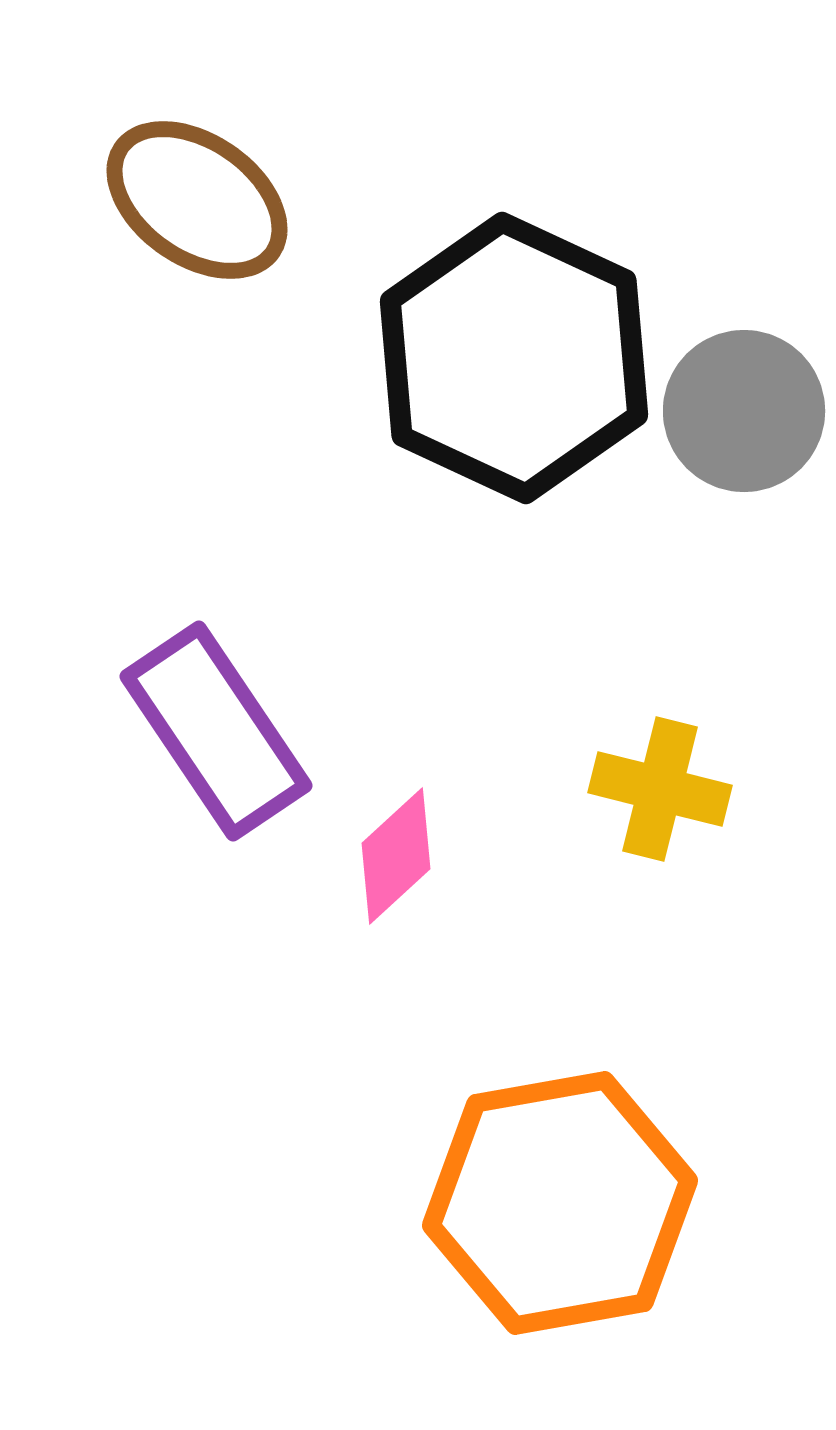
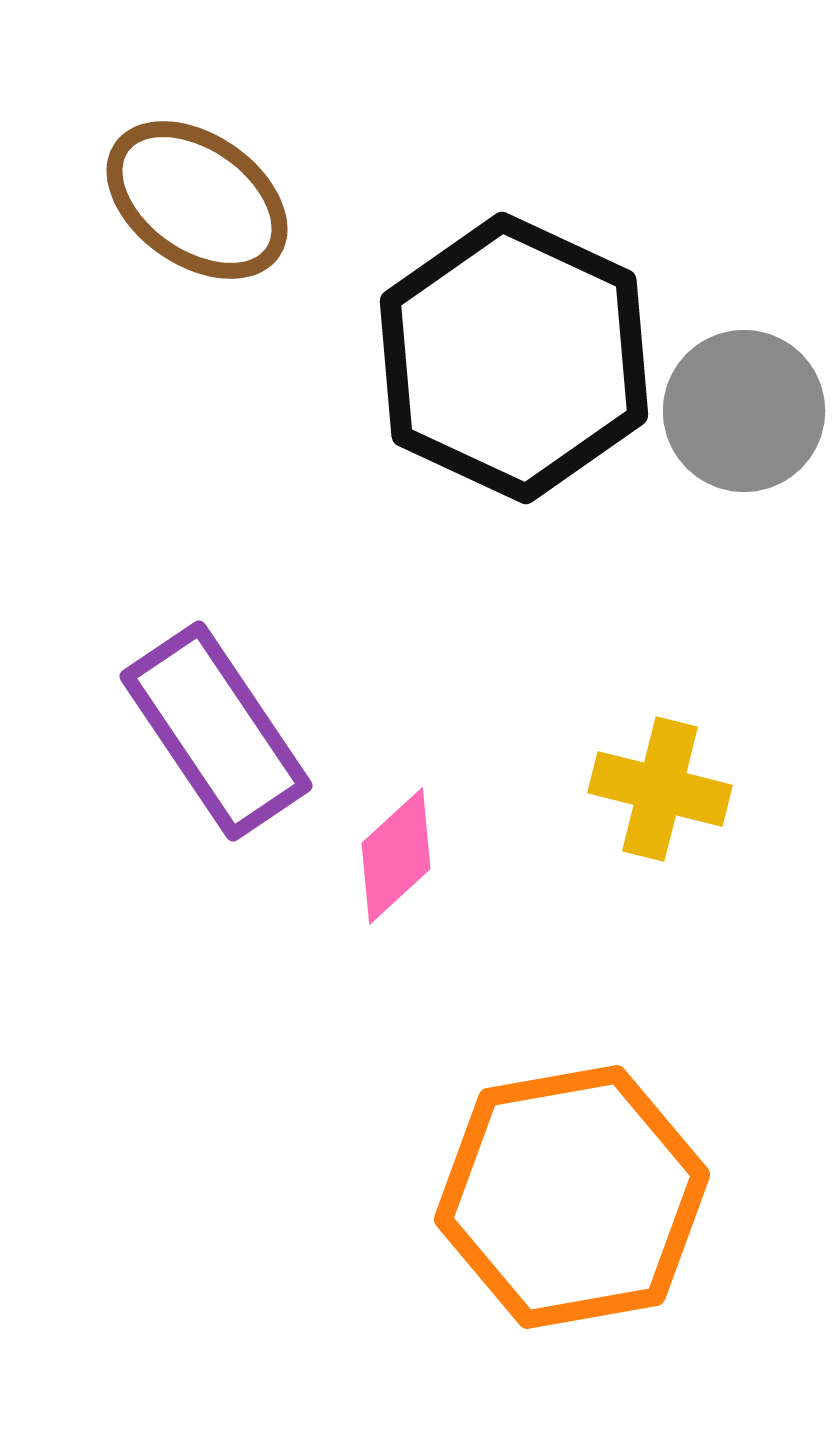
orange hexagon: moved 12 px right, 6 px up
